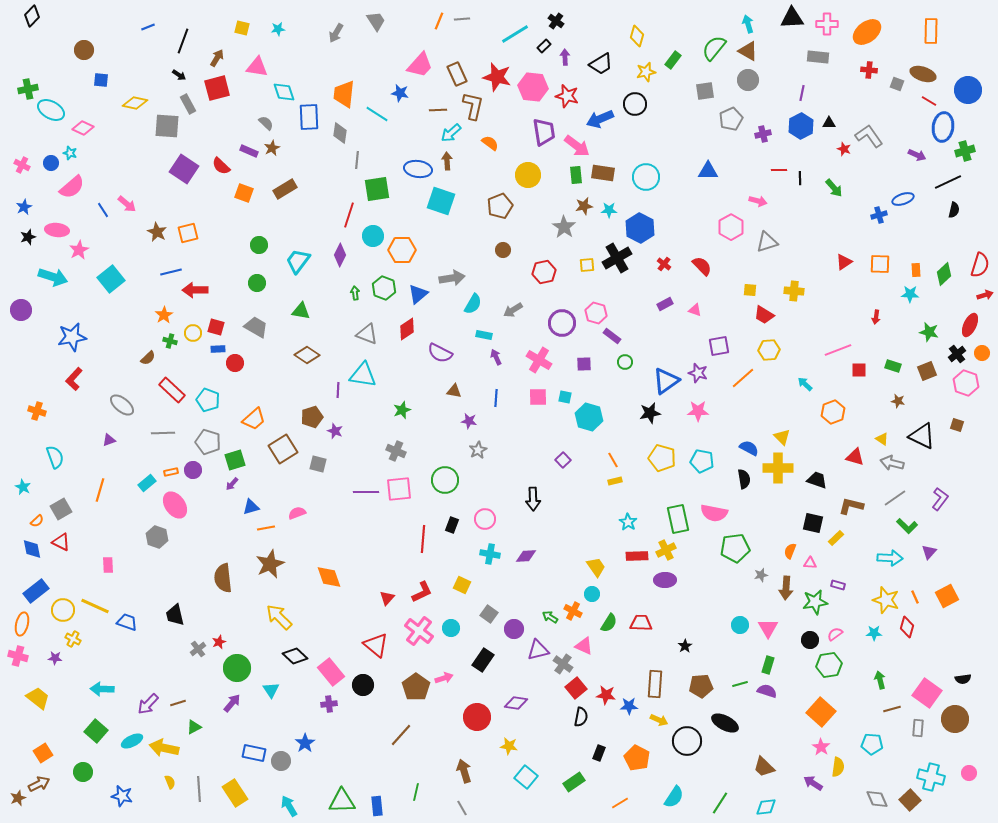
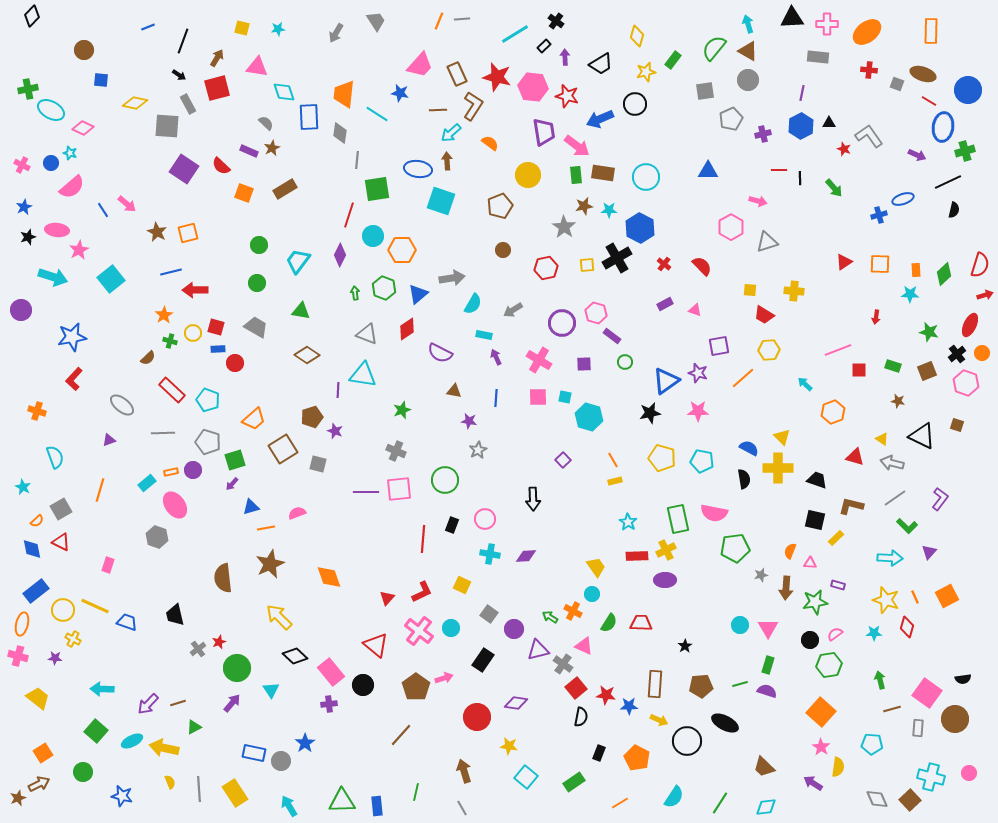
brown L-shape at (473, 106): rotated 20 degrees clockwise
red hexagon at (544, 272): moved 2 px right, 4 px up
black square at (813, 523): moved 2 px right, 3 px up
pink rectangle at (108, 565): rotated 21 degrees clockwise
